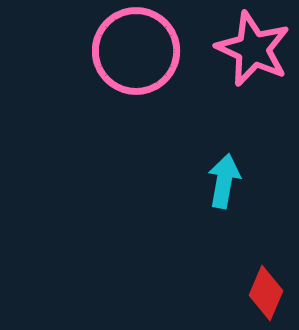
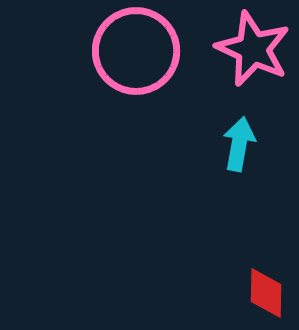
cyan arrow: moved 15 px right, 37 px up
red diamond: rotated 22 degrees counterclockwise
